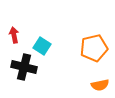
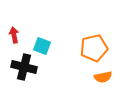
cyan square: rotated 12 degrees counterclockwise
orange semicircle: moved 3 px right, 8 px up
